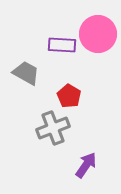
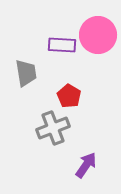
pink circle: moved 1 px down
gray trapezoid: rotated 52 degrees clockwise
